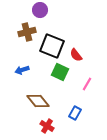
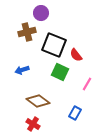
purple circle: moved 1 px right, 3 px down
black square: moved 2 px right, 1 px up
brown diamond: rotated 15 degrees counterclockwise
red cross: moved 14 px left, 2 px up
